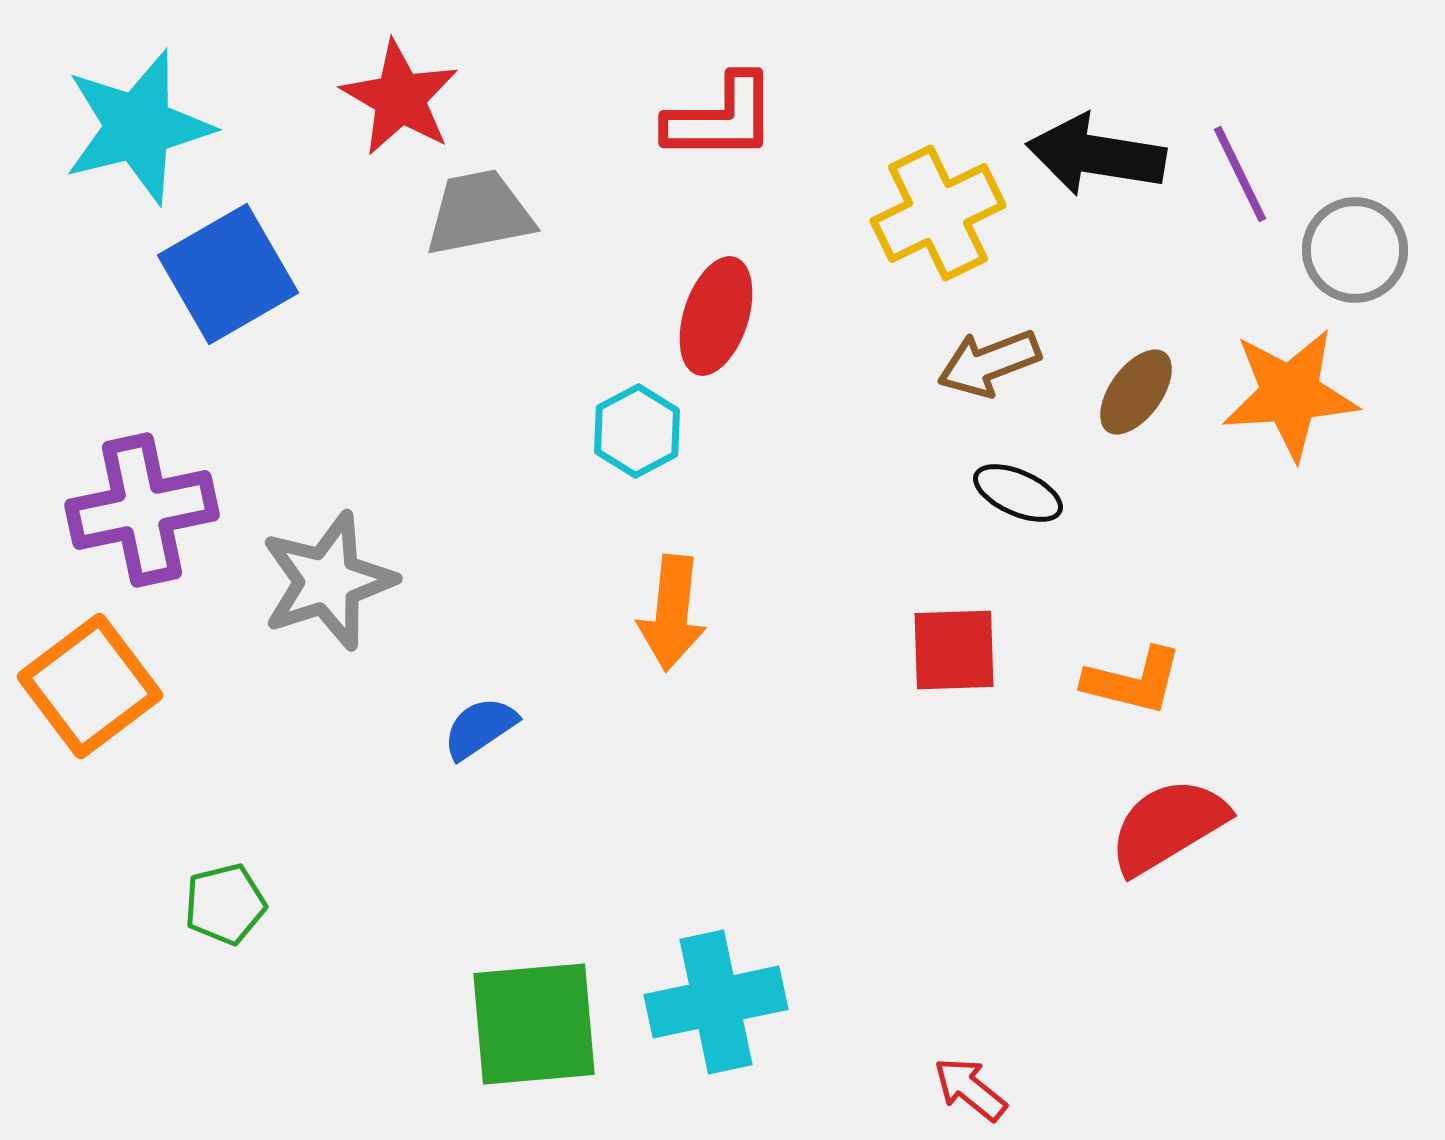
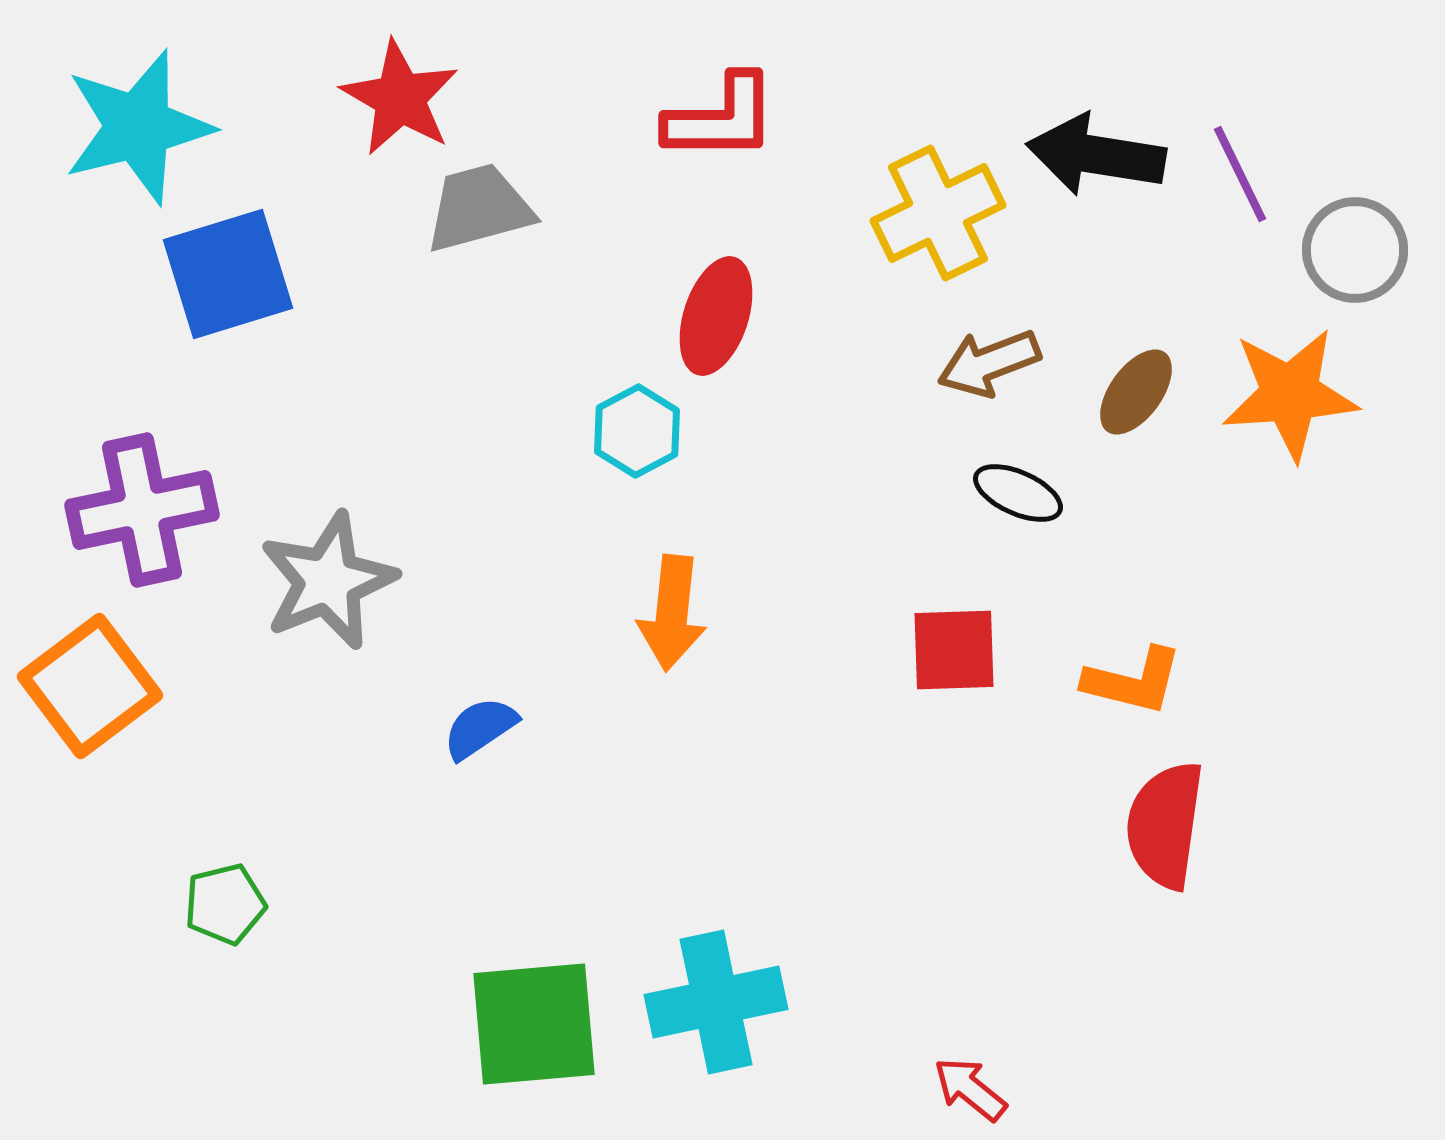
gray trapezoid: moved 5 px up; rotated 4 degrees counterclockwise
blue square: rotated 13 degrees clockwise
gray star: rotated 4 degrees counterclockwise
red semicircle: moved 3 px left, 1 px up; rotated 51 degrees counterclockwise
